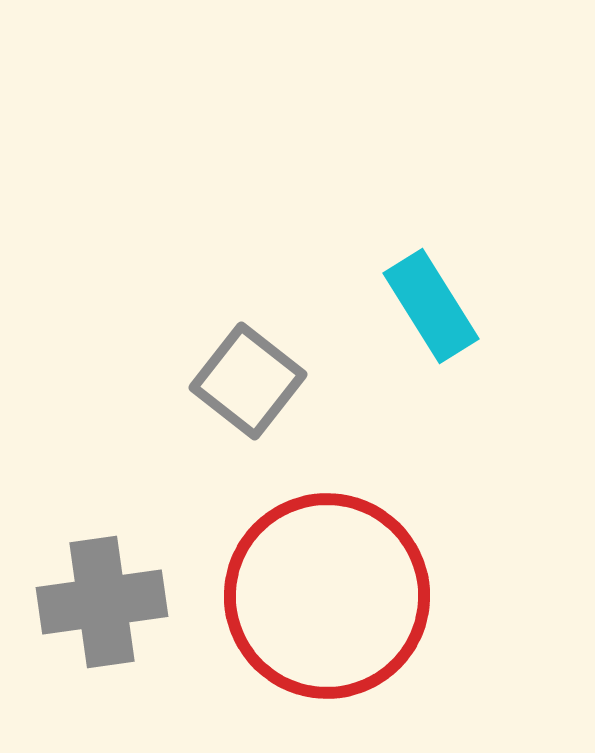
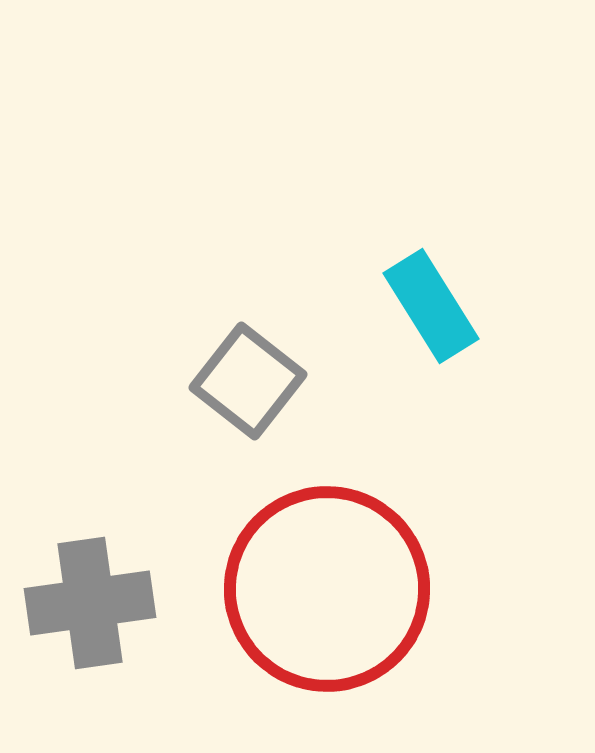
red circle: moved 7 px up
gray cross: moved 12 px left, 1 px down
